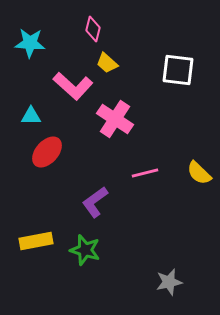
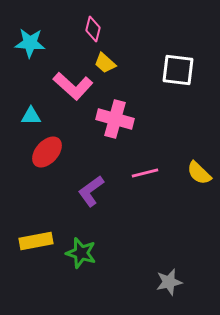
yellow trapezoid: moved 2 px left
pink cross: rotated 18 degrees counterclockwise
purple L-shape: moved 4 px left, 11 px up
green star: moved 4 px left, 3 px down
